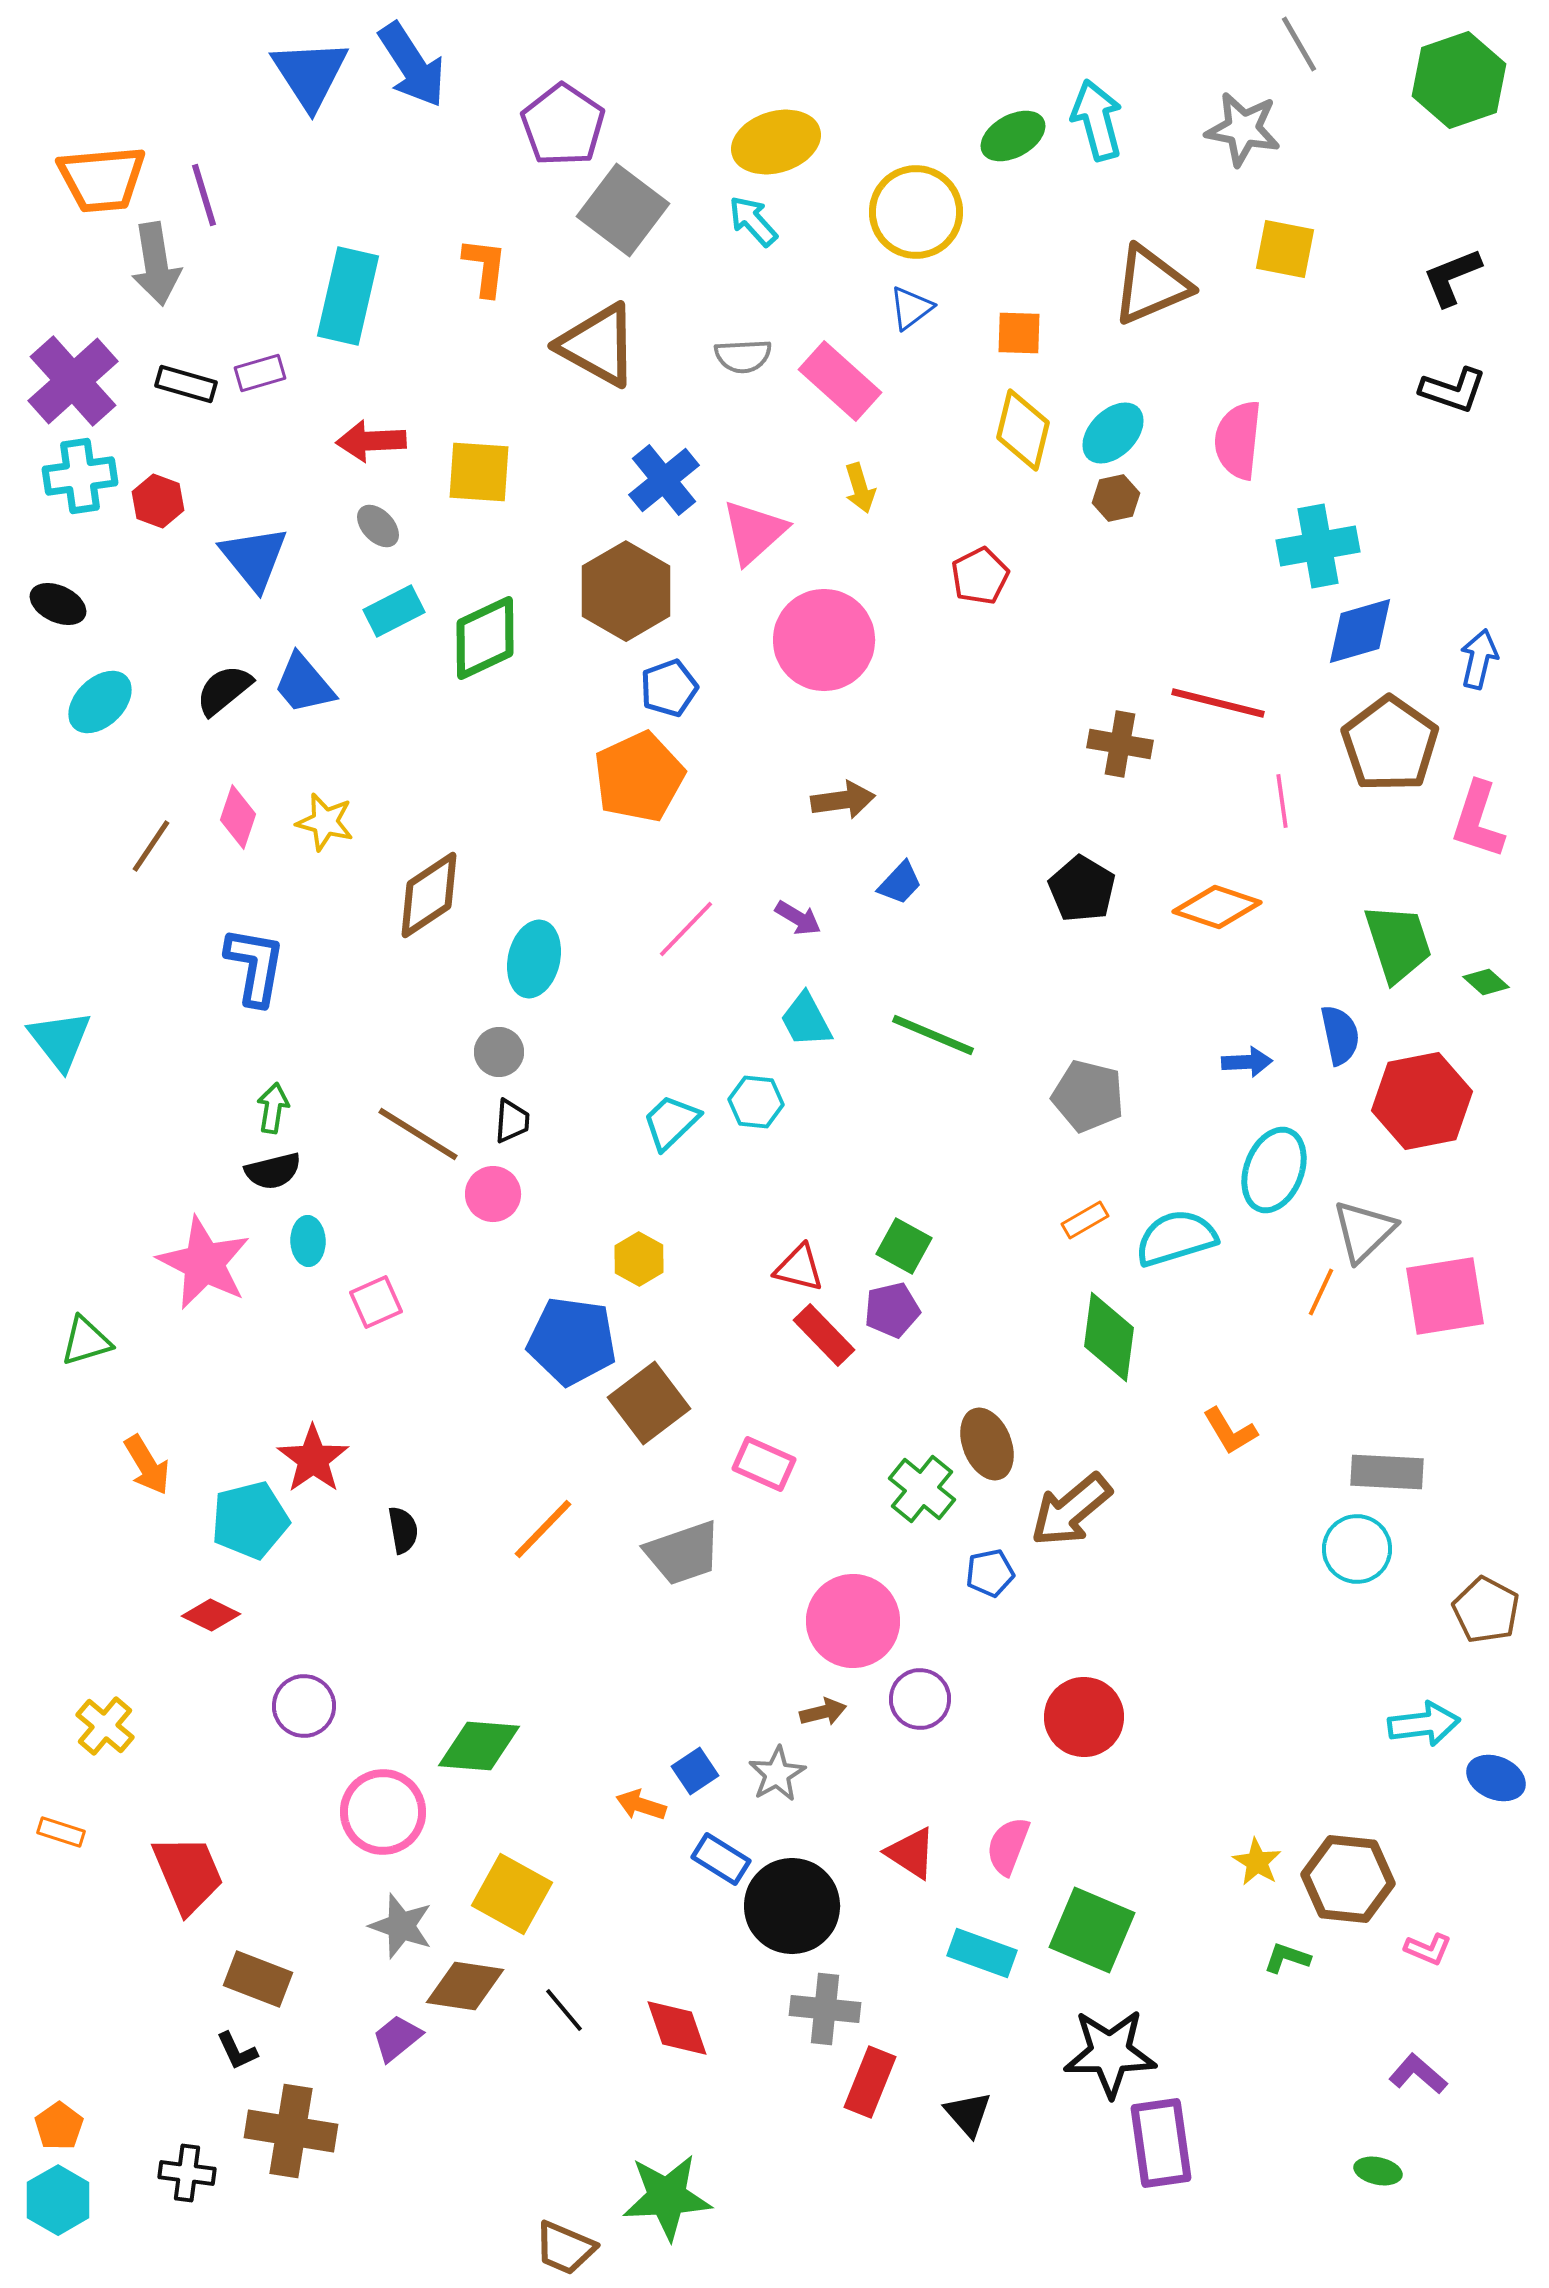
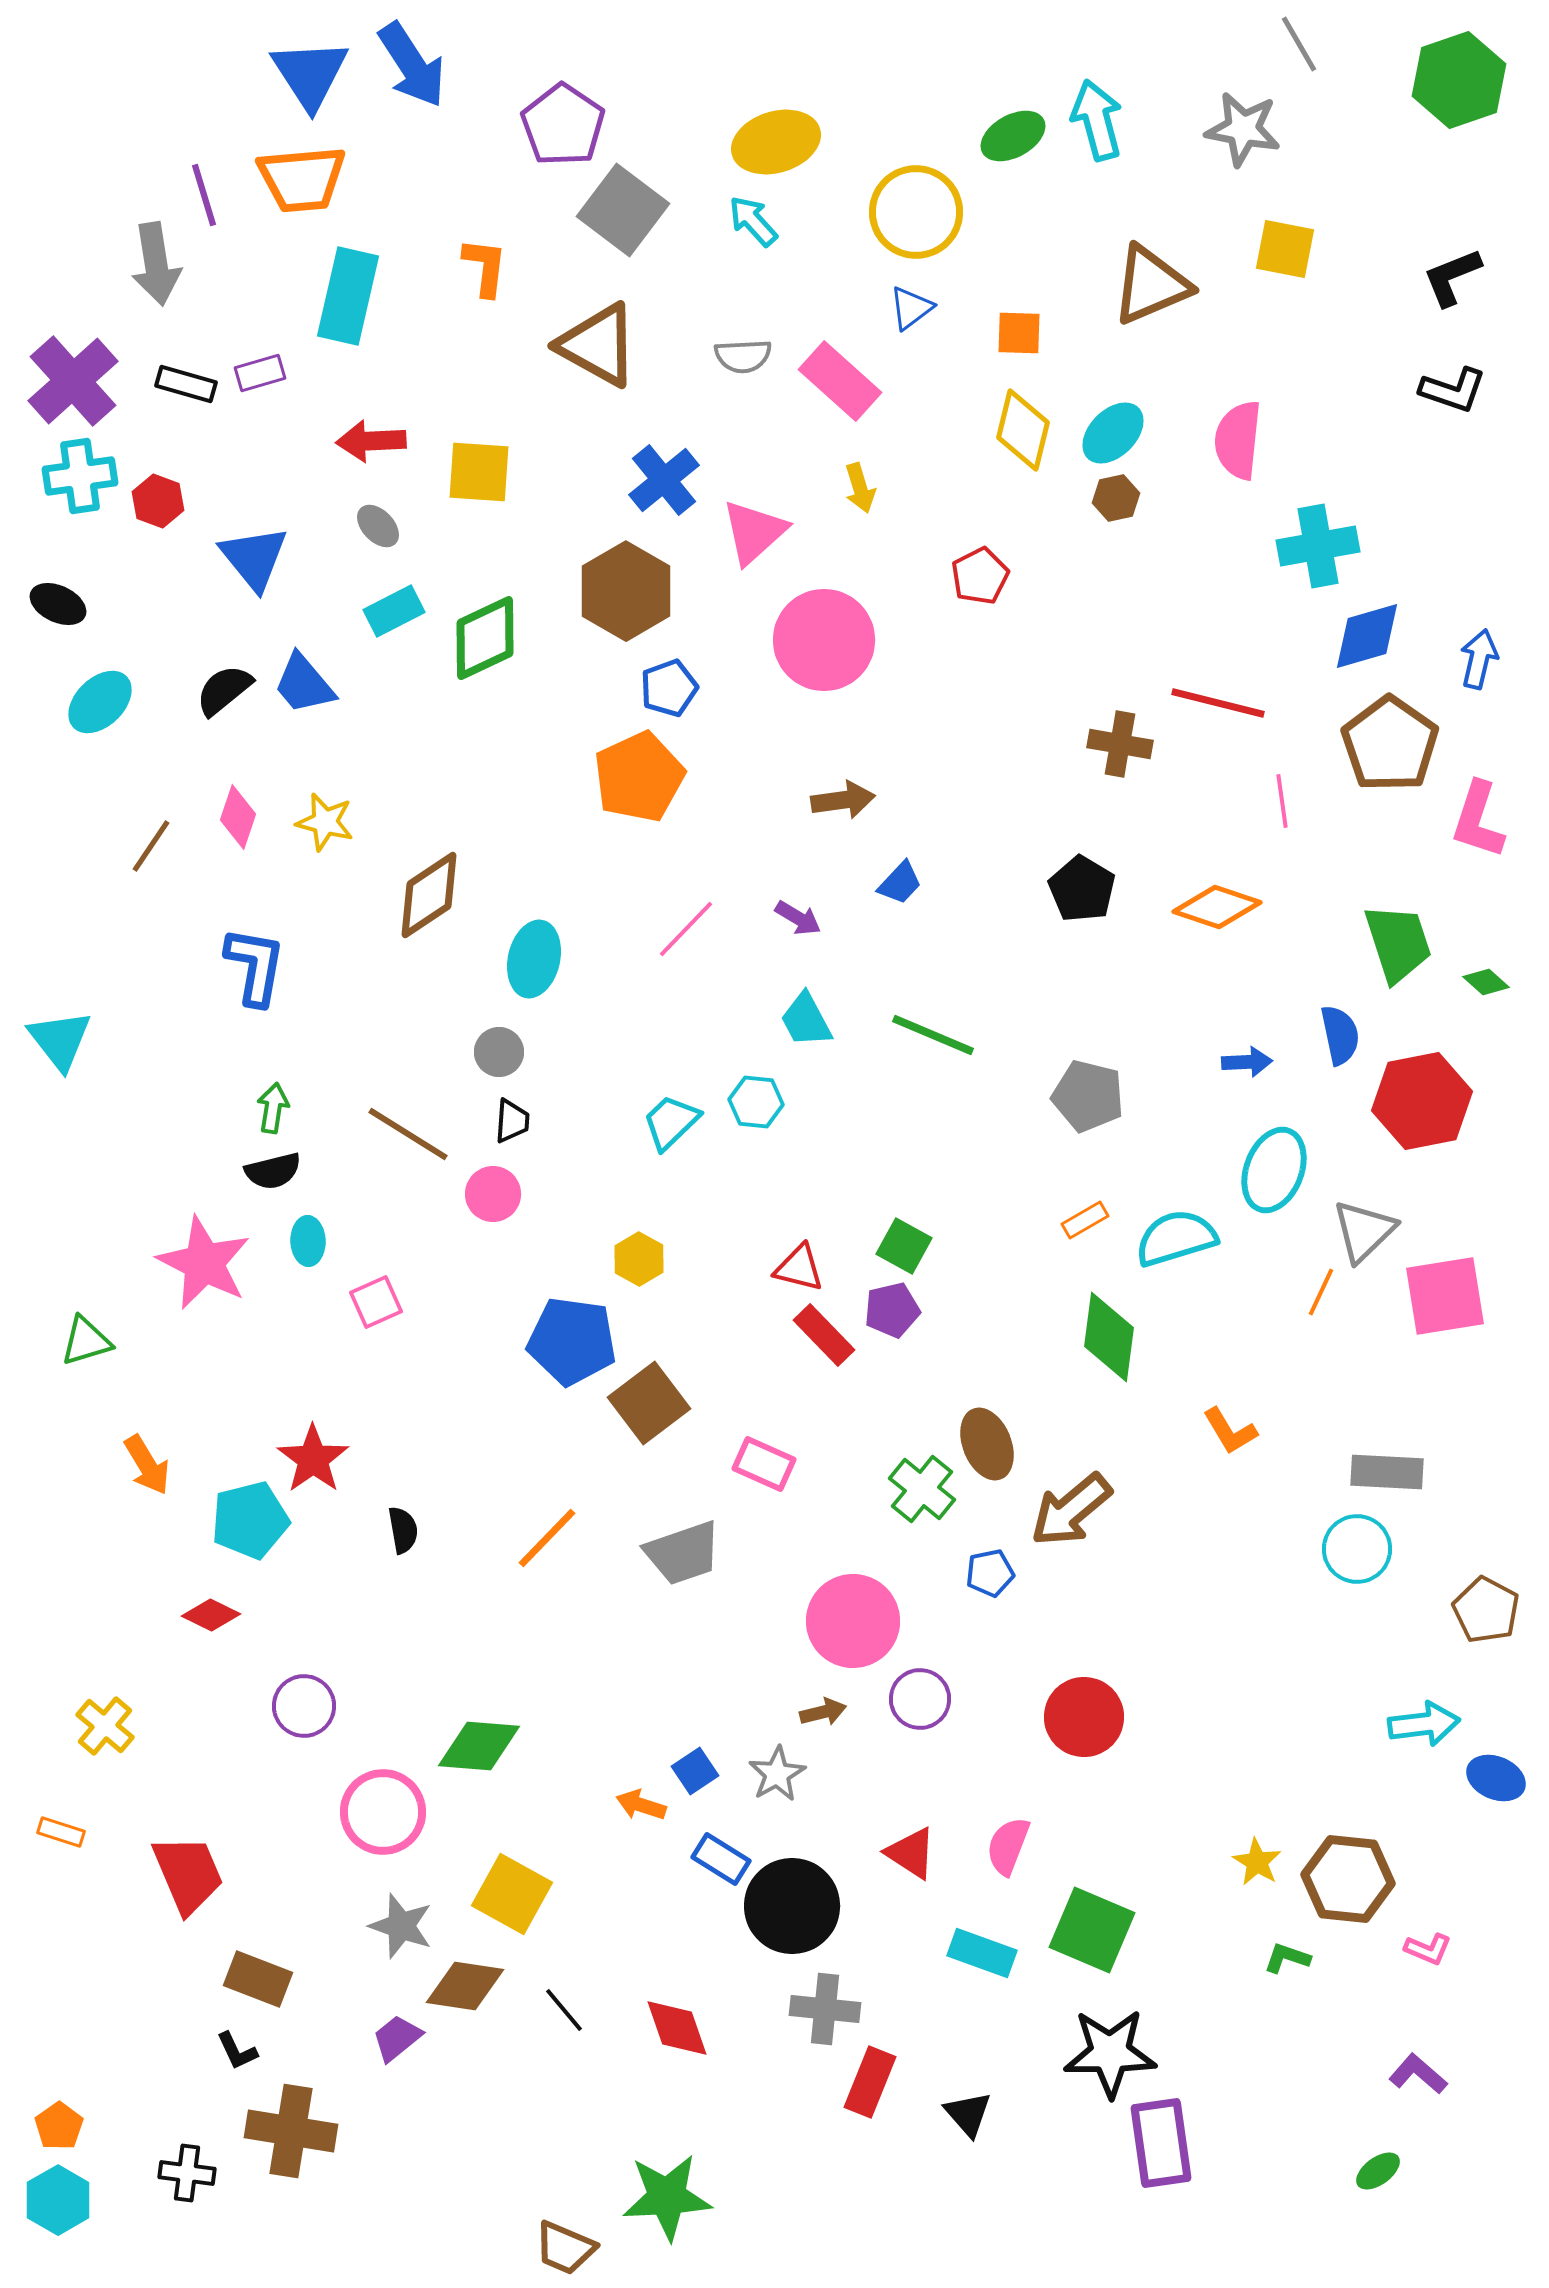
orange trapezoid at (102, 179): moved 200 px right
blue diamond at (1360, 631): moved 7 px right, 5 px down
brown line at (418, 1134): moved 10 px left
orange line at (543, 1529): moved 4 px right, 9 px down
green ellipse at (1378, 2171): rotated 48 degrees counterclockwise
